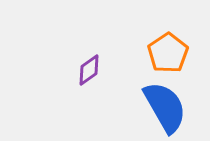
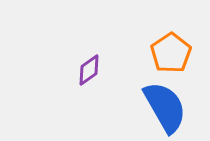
orange pentagon: moved 3 px right
